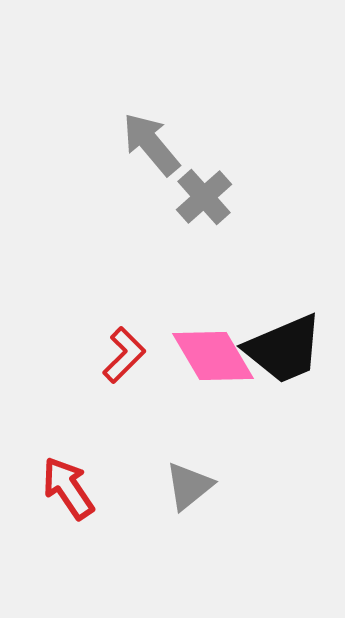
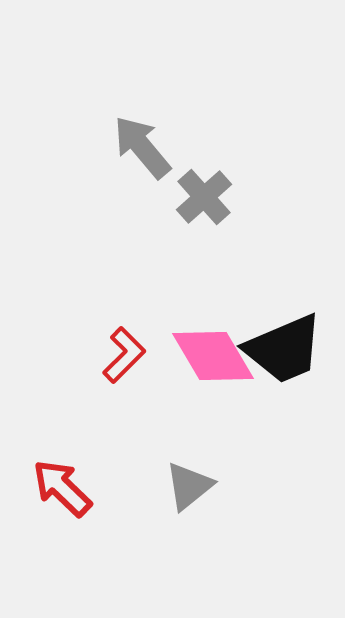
gray arrow: moved 9 px left, 3 px down
red arrow: moved 6 px left; rotated 12 degrees counterclockwise
